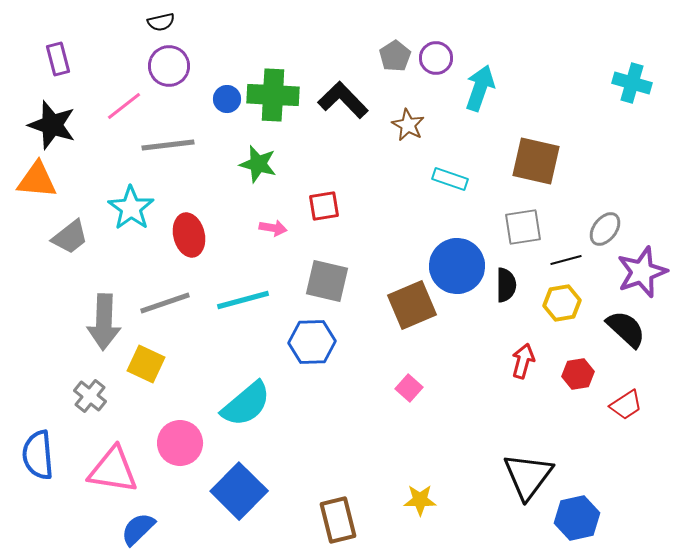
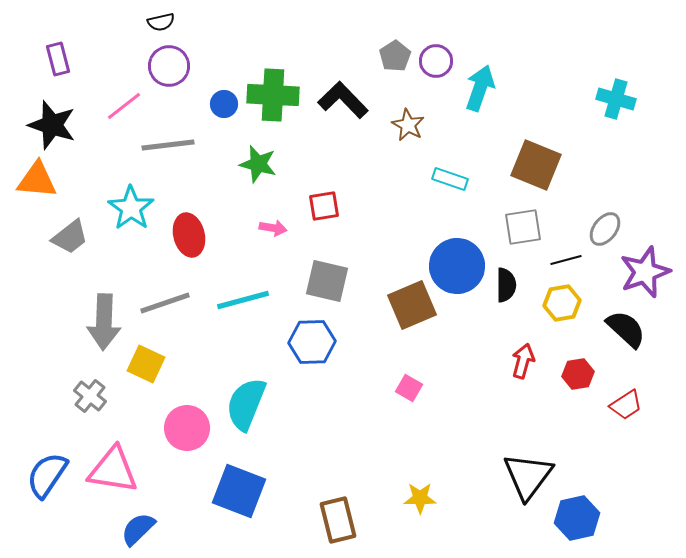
purple circle at (436, 58): moved 3 px down
cyan cross at (632, 83): moved 16 px left, 16 px down
blue circle at (227, 99): moved 3 px left, 5 px down
brown square at (536, 161): moved 4 px down; rotated 9 degrees clockwise
purple star at (642, 272): moved 3 px right
pink square at (409, 388): rotated 12 degrees counterclockwise
cyan semicircle at (246, 404): rotated 152 degrees clockwise
pink circle at (180, 443): moved 7 px right, 15 px up
blue semicircle at (38, 455): moved 9 px right, 20 px down; rotated 39 degrees clockwise
blue square at (239, 491): rotated 24 degrees counterclockwise
yellow star at (420, 500): moved 2 px up
